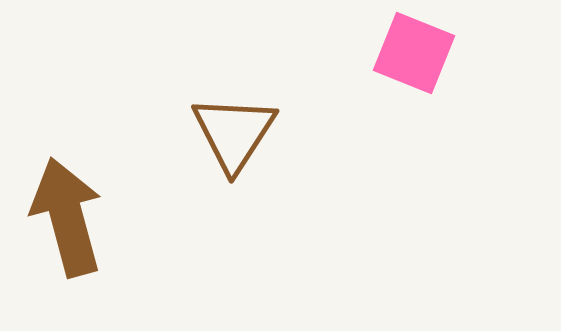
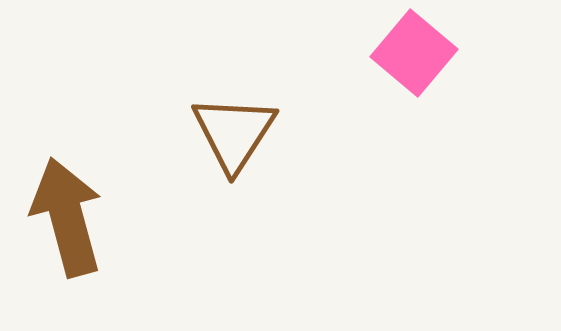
pink square: rotated 18 degrees clockwise
